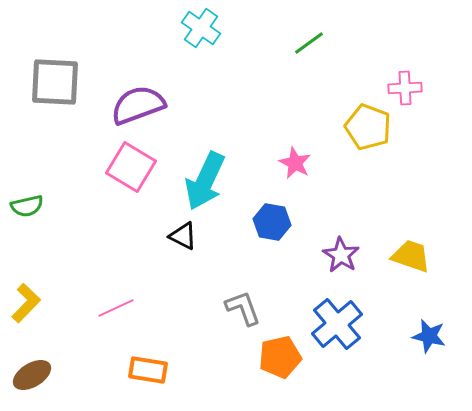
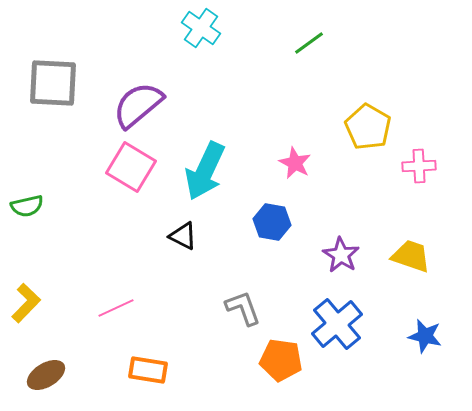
gray square: moved 2 px left, 1 px down
pink cross: moved 14 px right, 78 px down
purple semicircle: rotated 20 degrees counterclockwise
yellow pentagon: rotated 9 degrees clockwise
cyan arrow: moved 10 px up
blue star: moved 4 px left
orange pentagon: moved 1 px right, 3 px down; rotated 21 degrees clockwise
brown ellipse: moved 14 px right
